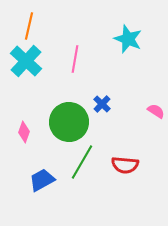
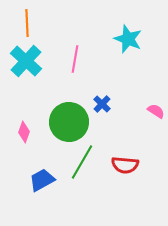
orange line: moved 2 px left, 3 px up; rotated 16 degrees counterclockwise
